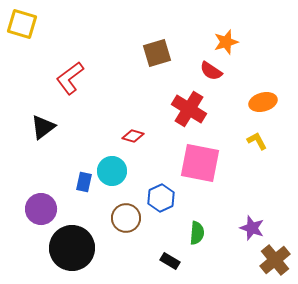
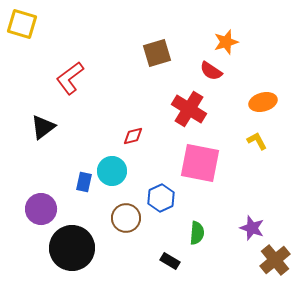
red diamond: rotated 30 degrees counterclockwise
